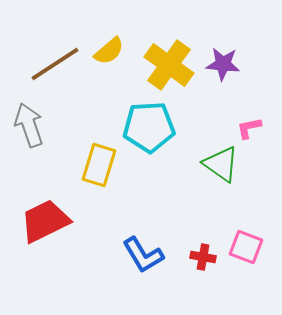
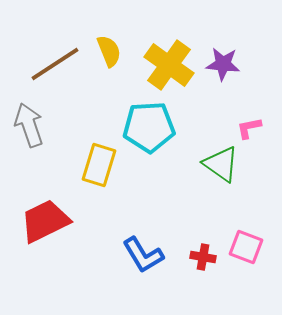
yellow semicircle: rotated 72 degrees counterclockwise
